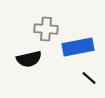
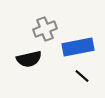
gray cross: moved 1 px left; rotated 25 degrees counterclockwise
black line: moved 7 px left, 2 px up
